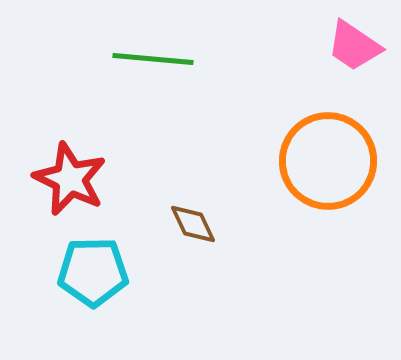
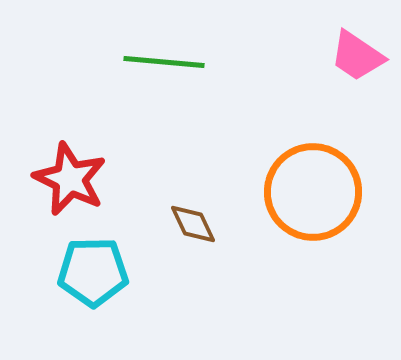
pink trapezoid: moved 3 px right, 10 px down
green line: moved 11 px right, 3 px down
orange circle: moved 15 px left, 31 px down
